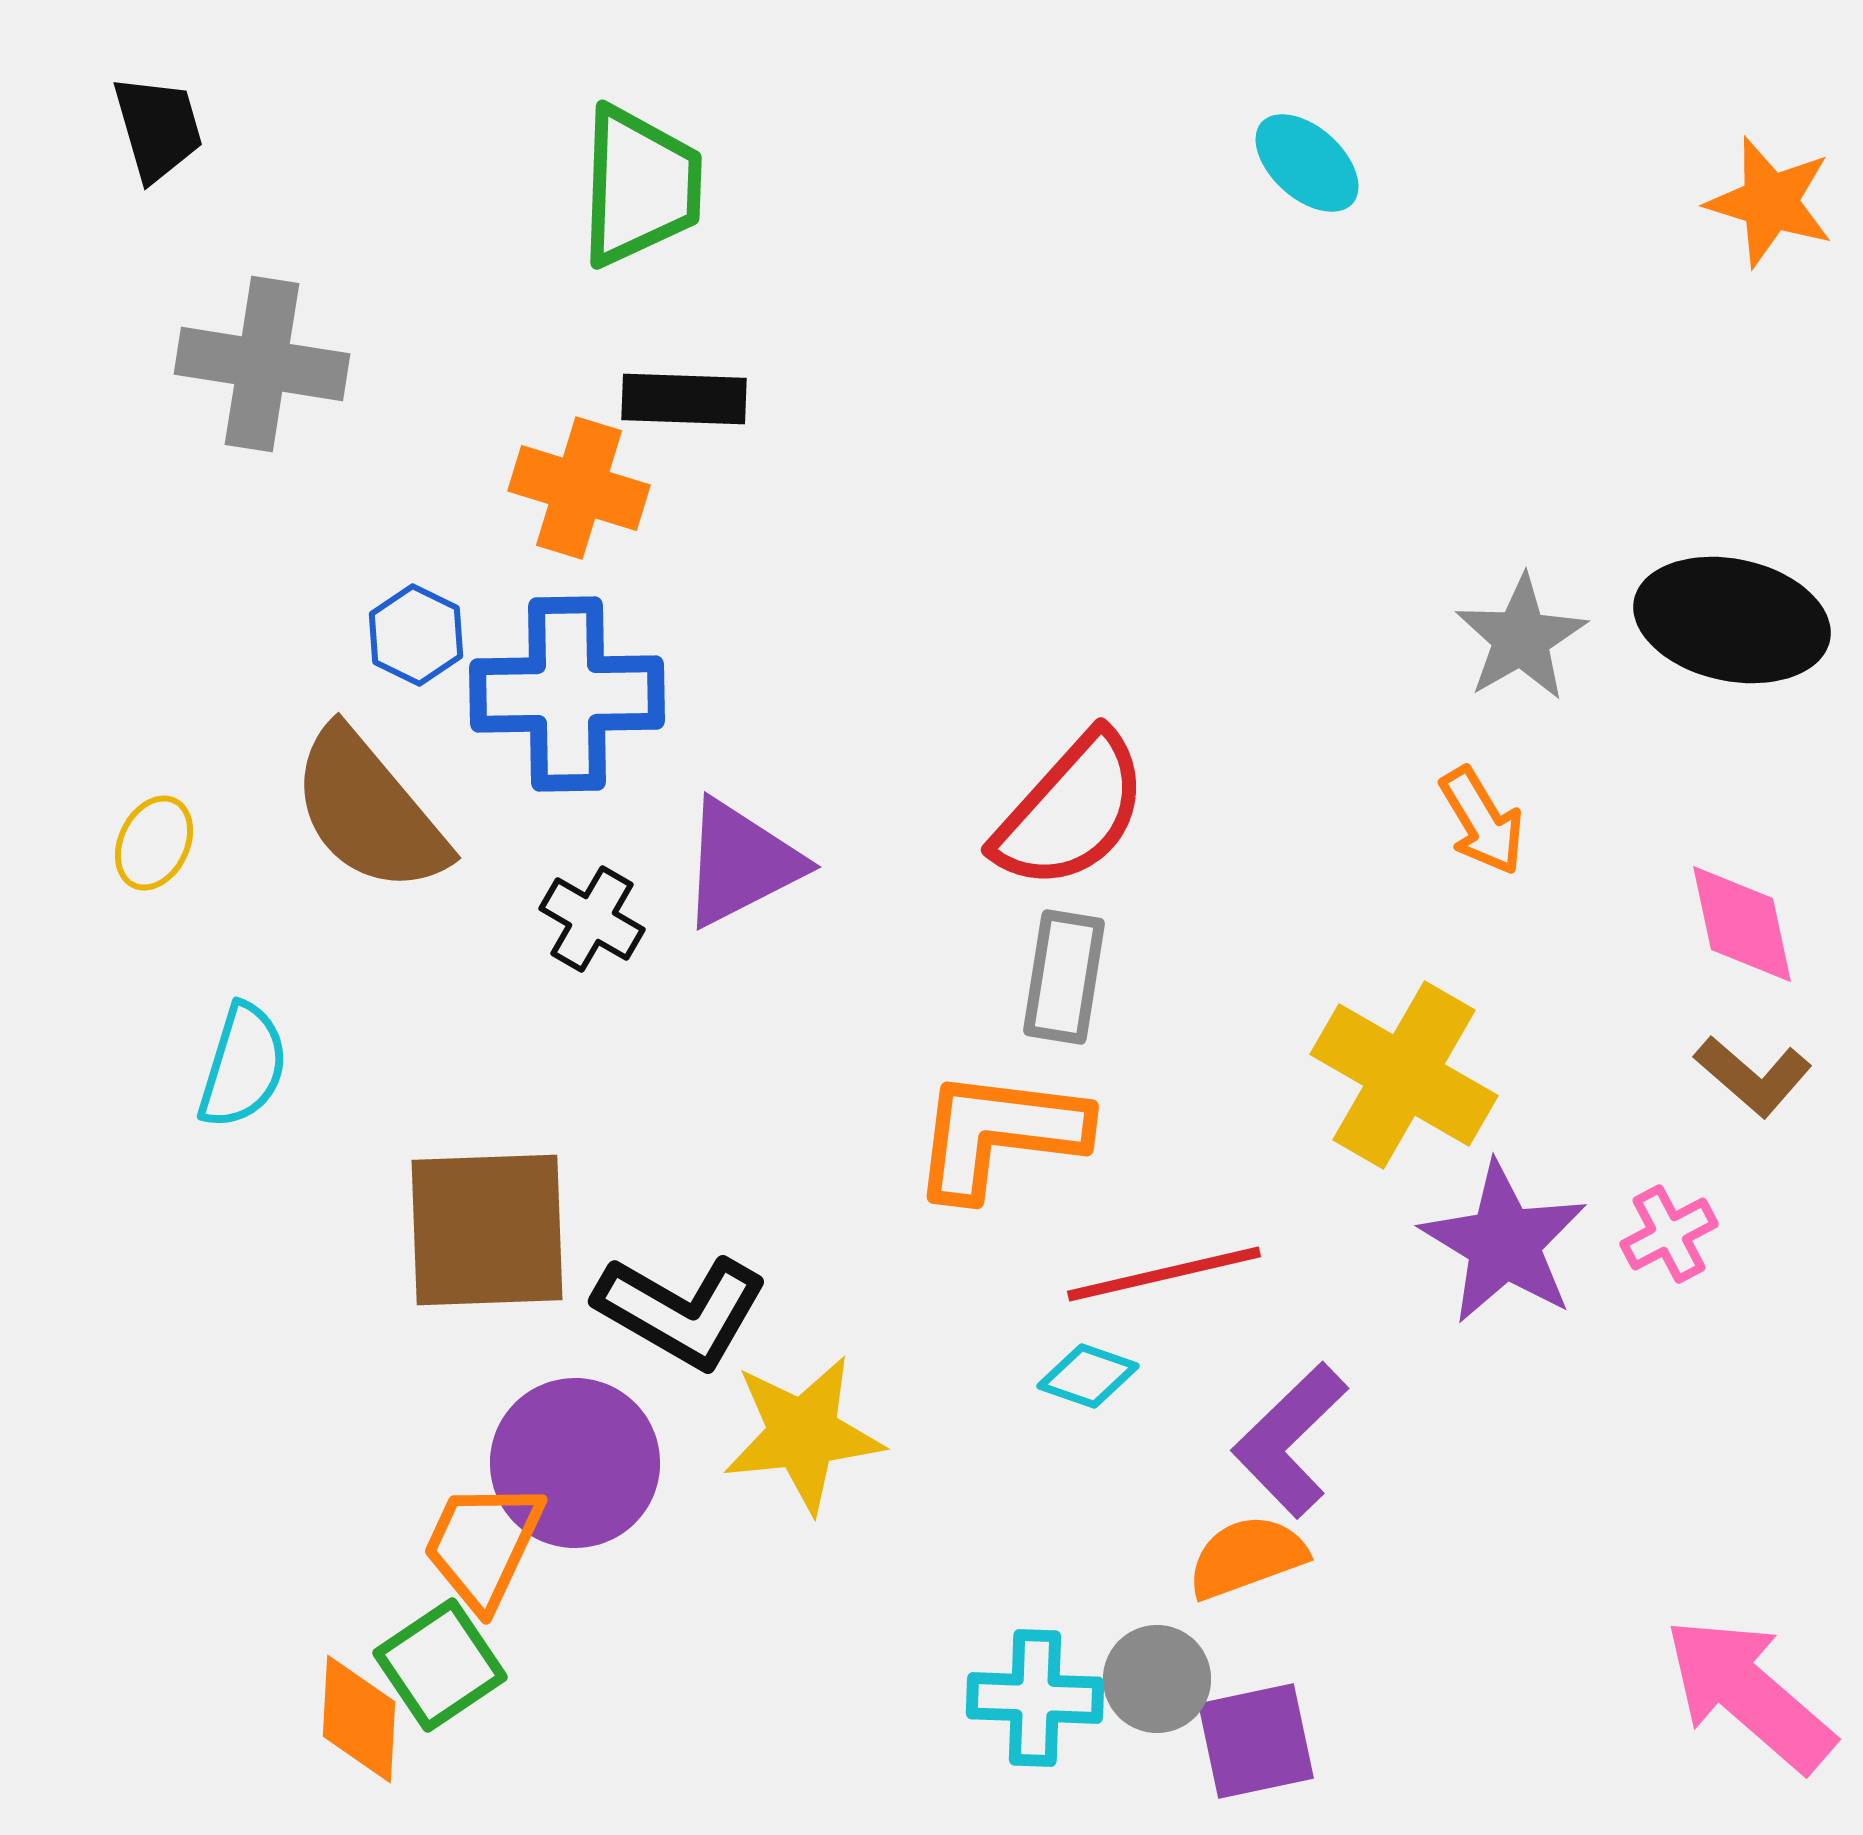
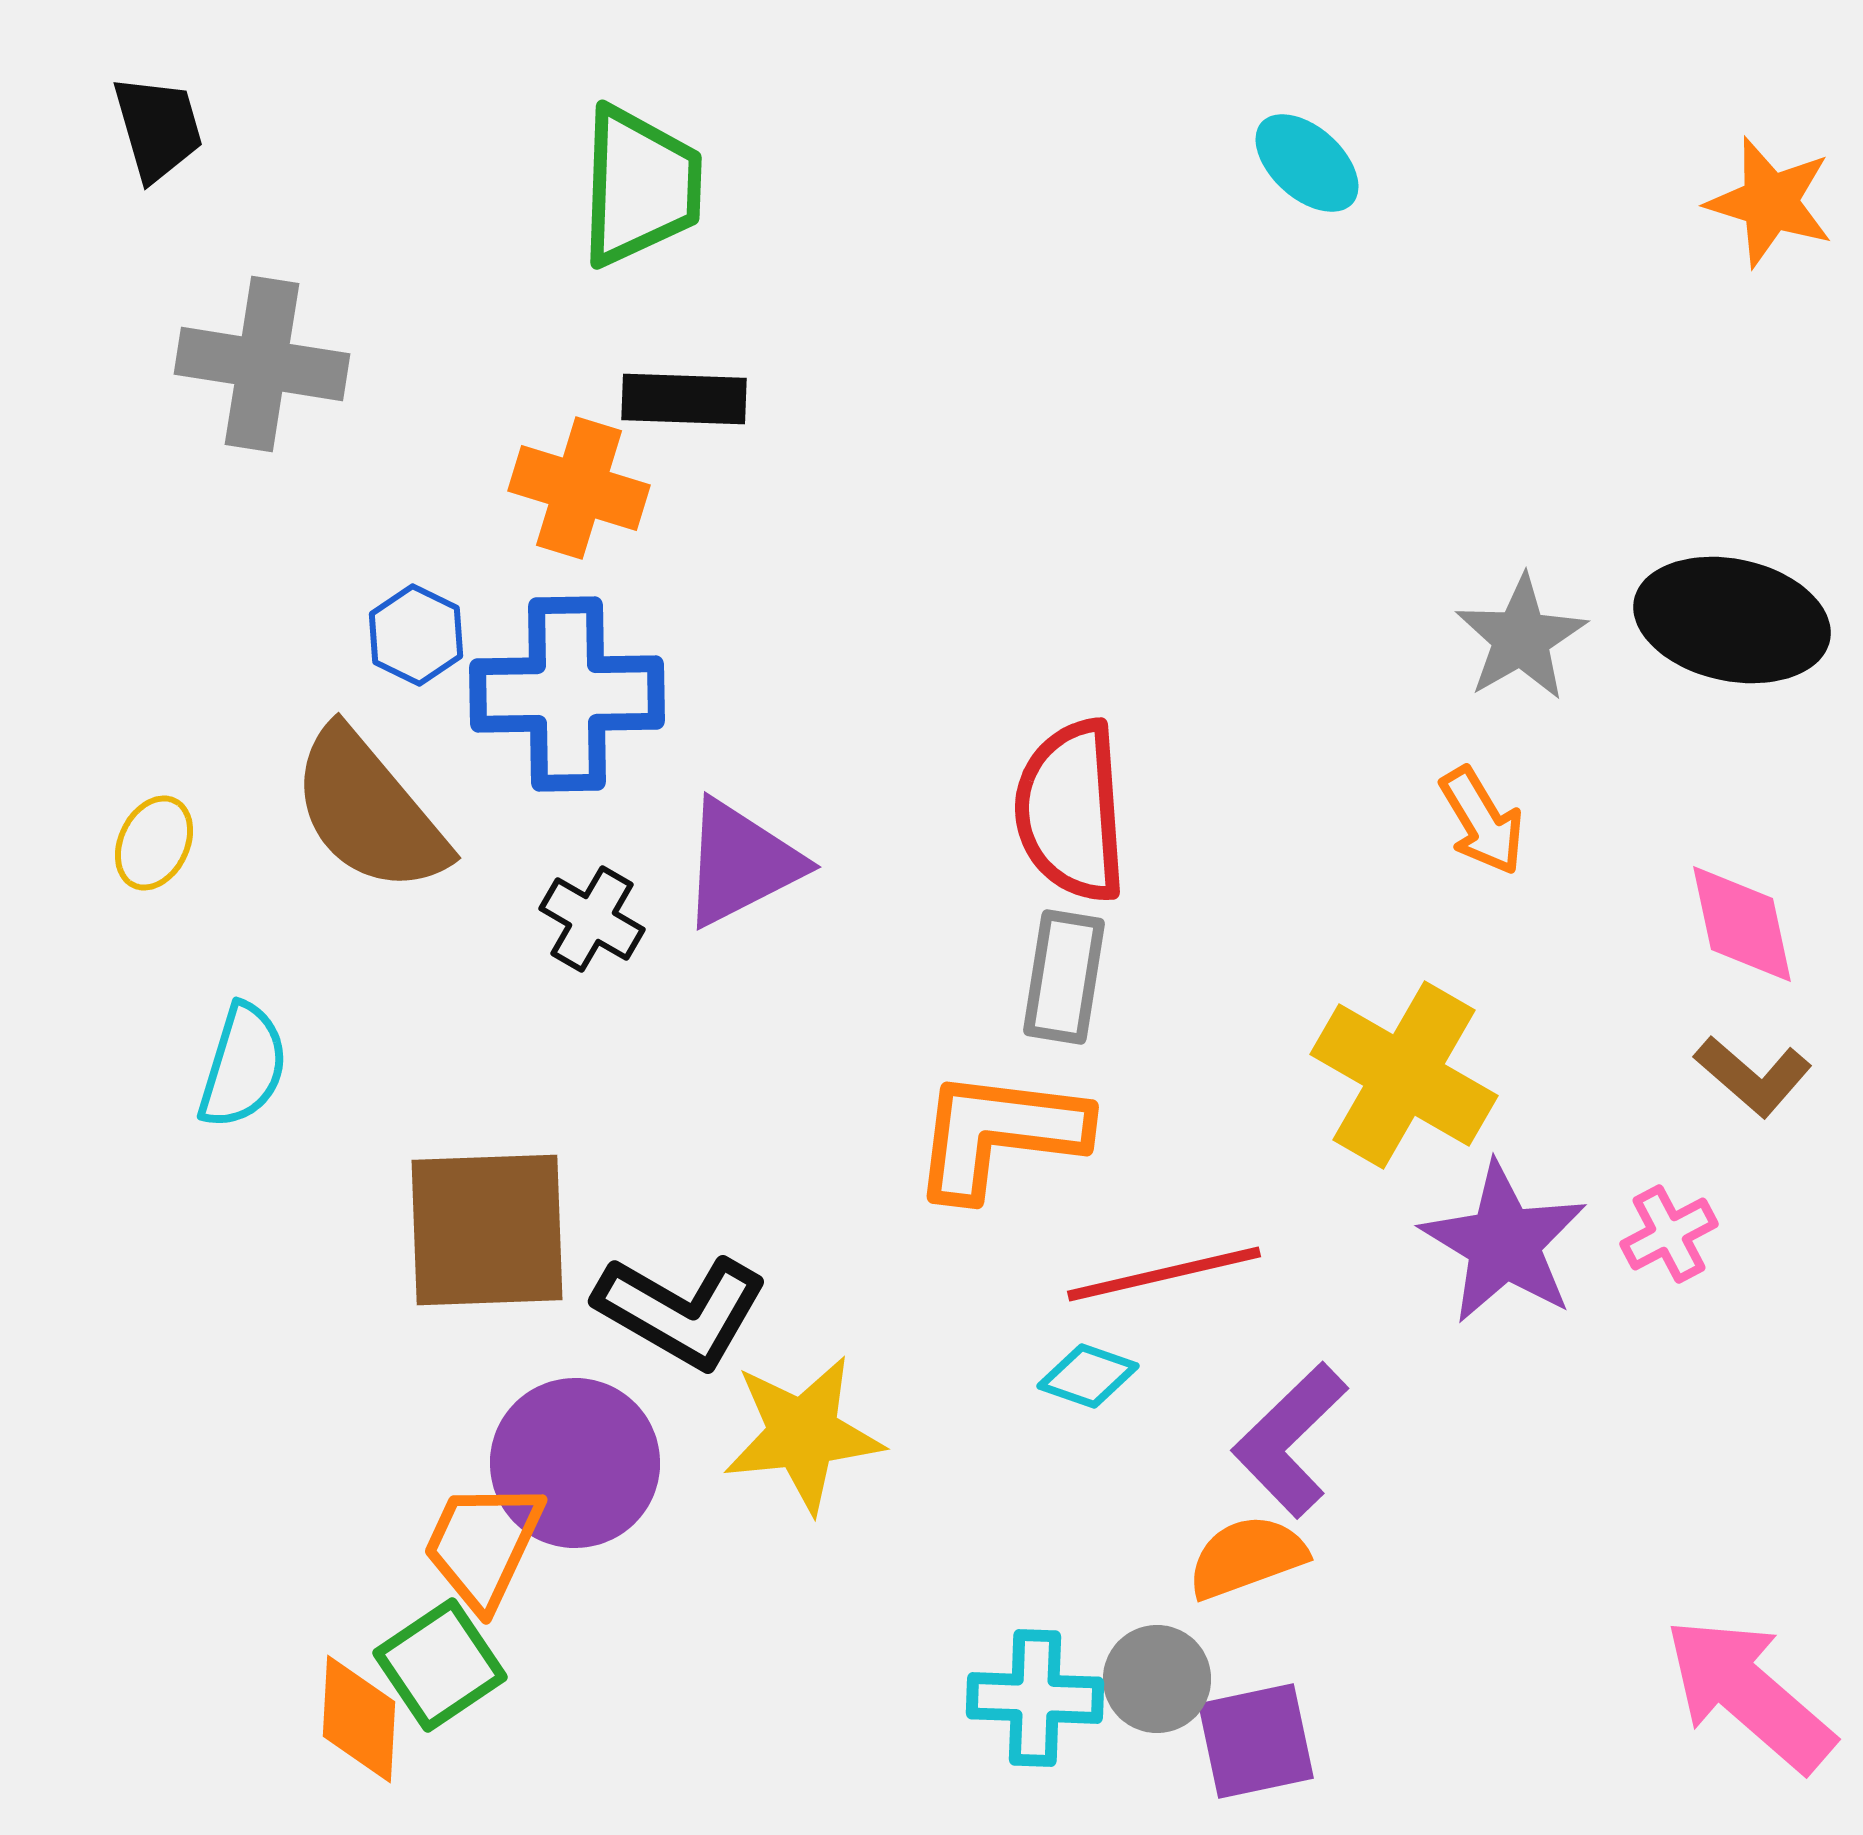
red semicircle: rotated 134 degrees clockwise
